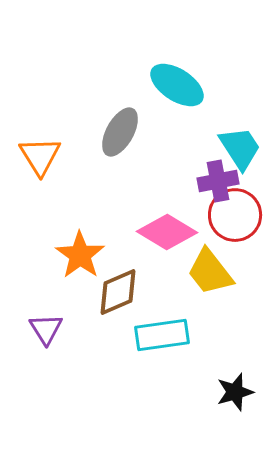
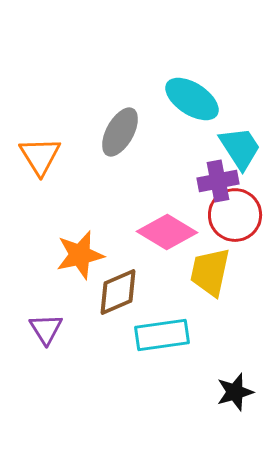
cyan ellipse: moved 15 px right, 14 px down
orange star: rotated 24 degrees clockwise
yellow trapezoid: rotated 50 degrees clockwise
